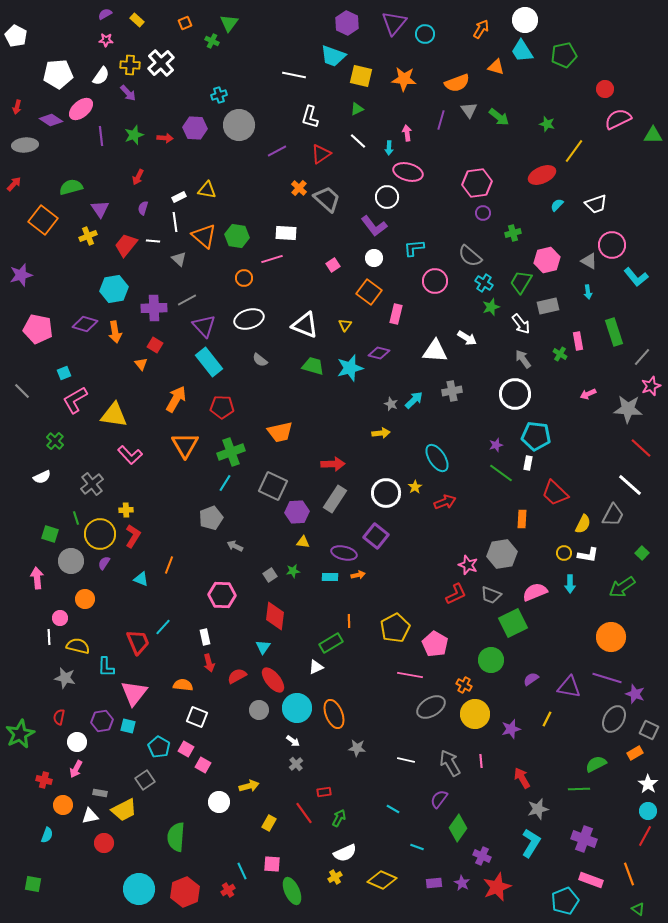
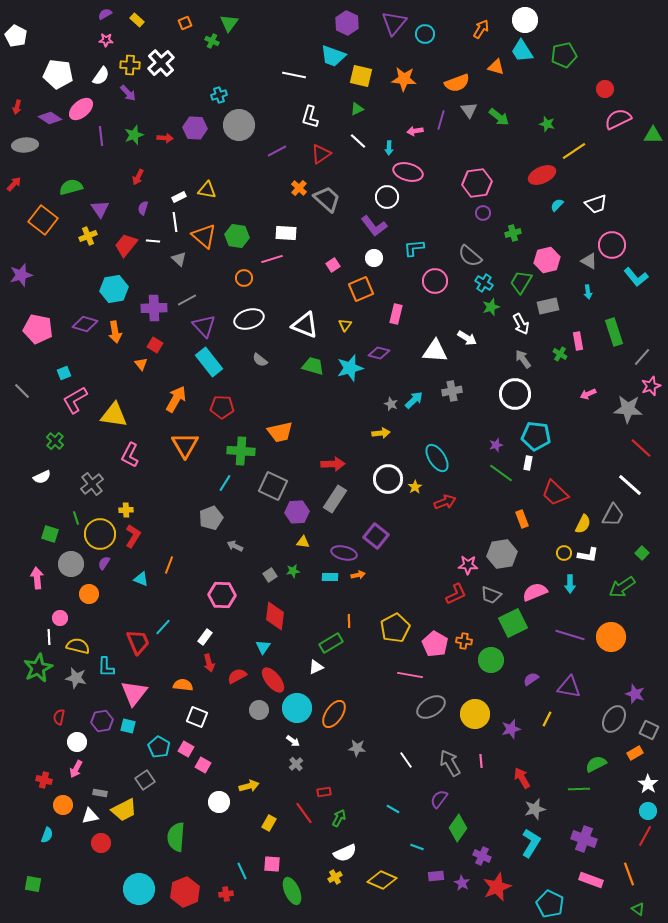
white pentagon at (58, 74): rotated 12 degrees clockwise
purple diamond at (51, 120): moved 1 px left, 2 px up
pink arrow at (407, 133): moved 8 px right, 2 px up; rotated 91 degrees counterclockwise
yellow line at (574, 151): rotated 20 degrees clockwise
orange square at (369, 292): moved 8 px left, 3 px up; rotated 30 degrees clockwise
white arrow at (521, 324): rotated 10 degrees clockwise
green cross at (231, 452): moved 10 px right, 1 px up; rotated 24 degrees clockwise
pink L-shape at (130, 455): rotated 70 degrees clockwise
white circle at (386, 493): moved 2 px right, 14 px up
orange rectangle at (522, 519): rotated 24 degrees counterclockwise
gray circle at (71, 561): moved 3 px down
pink star at (468, 565): rotated 18 degrees counterclockwise
orange circle at (85, 599): moved 4 px right, 5 px up
white rectangle at (205, 637): rotated 49 degrees clockwise
gray star at (65, 678): moved 11 px right
purple line at (607, 678): moved 37 px left, 43 px up
orange cross at (464, 685): moved 44 px up; rotated 21 degrees counterclockwise
orange ellipse at (334, 714): rotated 56 degrees clockwise
green star at (20, 734): moved 18 px right, 66 px up
white line at (406, 760): rotated 42 degrees clockwise
gray star at (538, 809): moved 3 px left
red circle at (104, 843): moved 3 px left
purple rectangle at (434, 883): moved 2 px right, 7 px up
red cross at (228, 890): moved 2 px left, 4 px down; rotated 24 degrees clockwise
cyan pentagon at (565, 901): moved 15 px left, 3 px down; rotated 24 degrees counterclockwise
